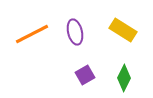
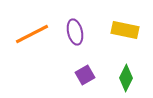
yellow rectangle: moved 2 px right; rotated 20 degrees counterclockwise
green diamond: moved 2 px right
